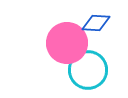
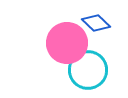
blue diamond: rotated 40 degrees clockwise
